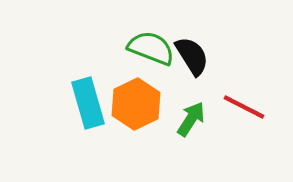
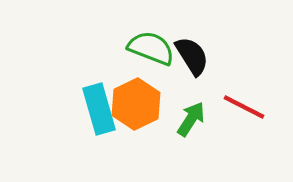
cyan rectangle: moved 11 px right, 6 px down
